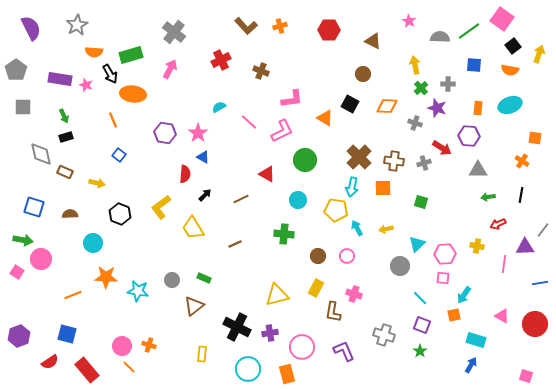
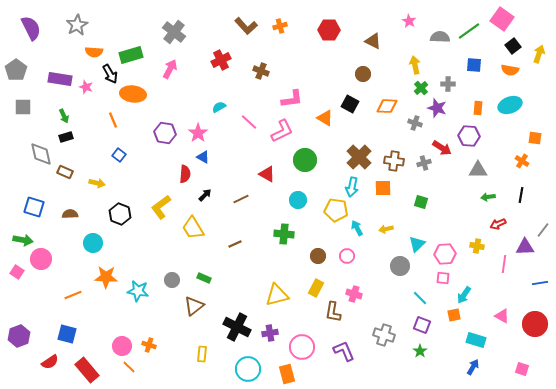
pink star at (86, 85): moved 2 px down
blue arrow at (471, 365): moved 2 px right, 2 px down
pink square at (526, 376): moved 4 px left, 7 px up
